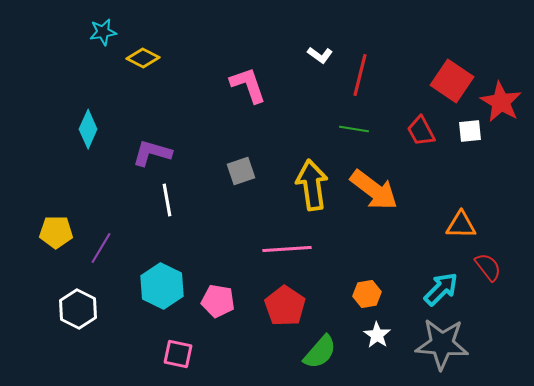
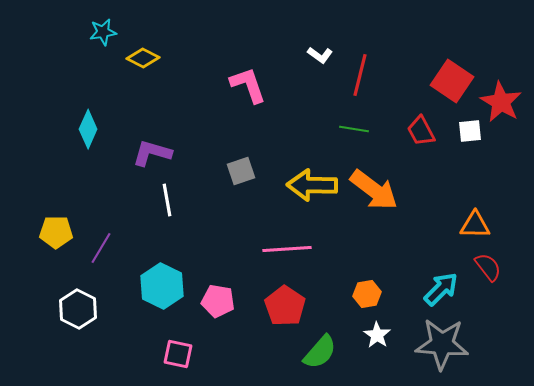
yellow arrow: rotated 81 degrees counterclockwise
orange triangle: moved 14 px right
